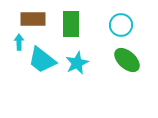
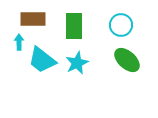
green rectangle: moved 3 px right, 2 px down
